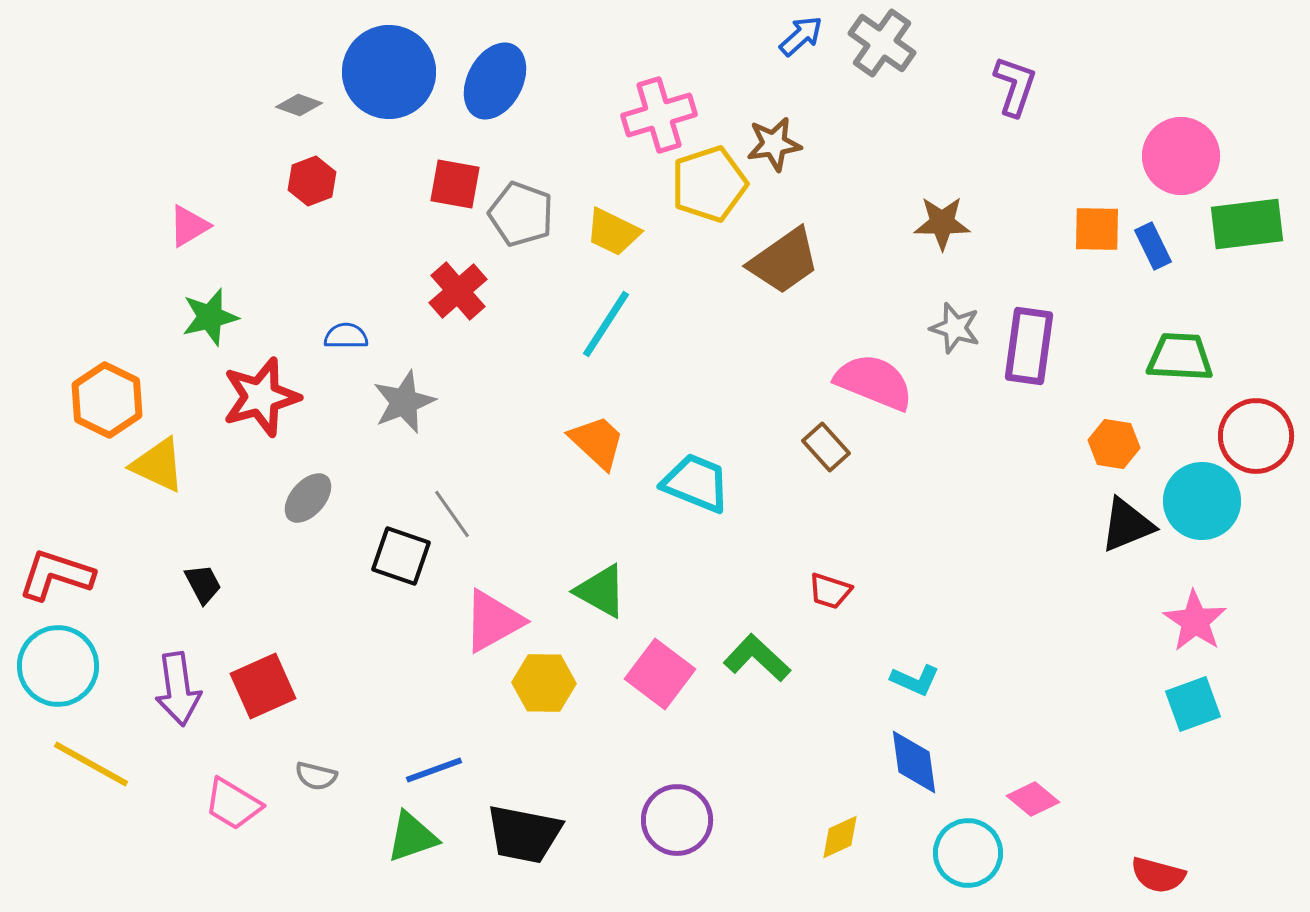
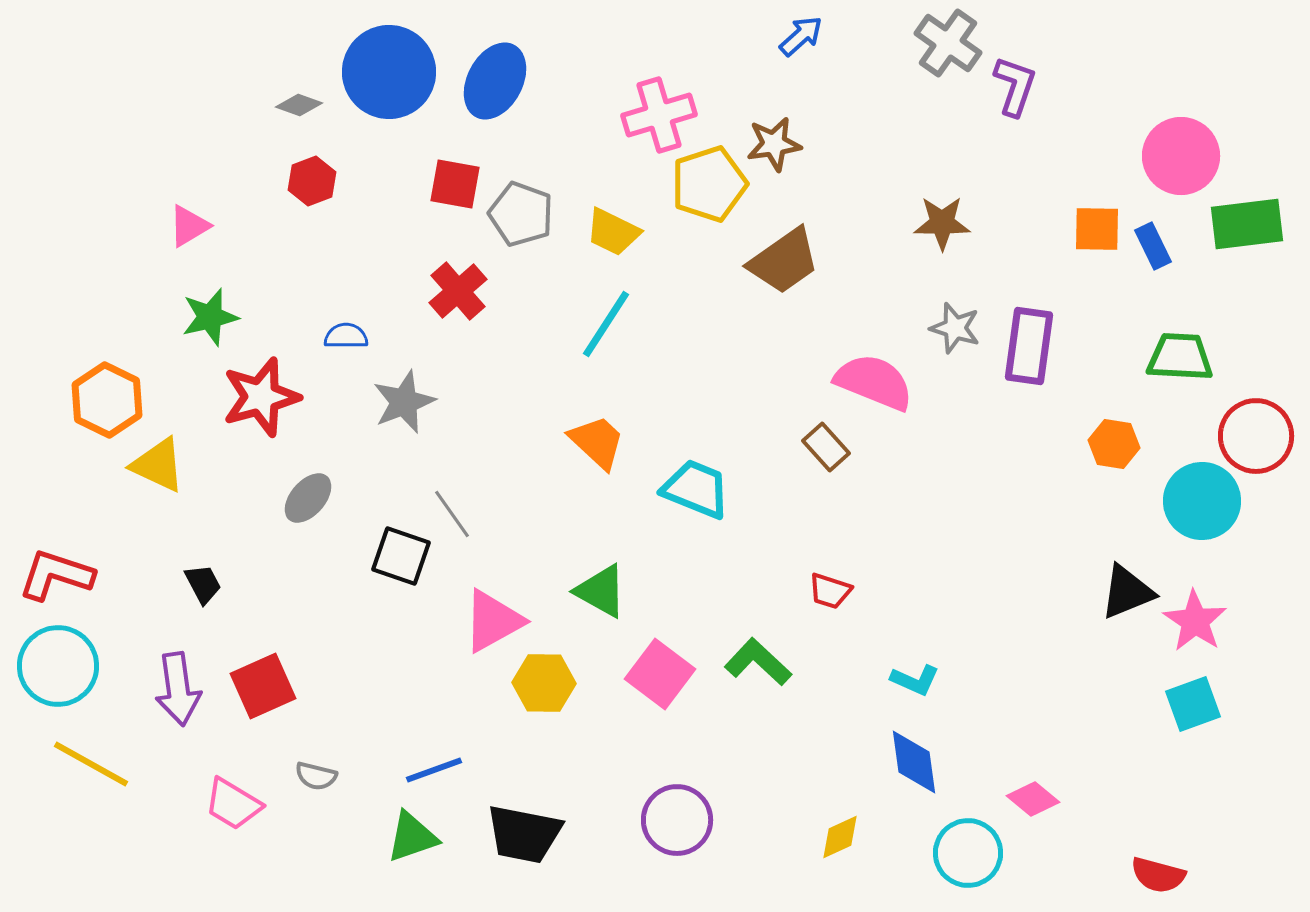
gray cross at (882, 43): moved 66 px right
cyan trapezoid at (696, 483): moved 6 px down
black triangle at (1127, 525): moved 67 px down
green L-shape at (757, 658): moved 1 px right, 4 px down
